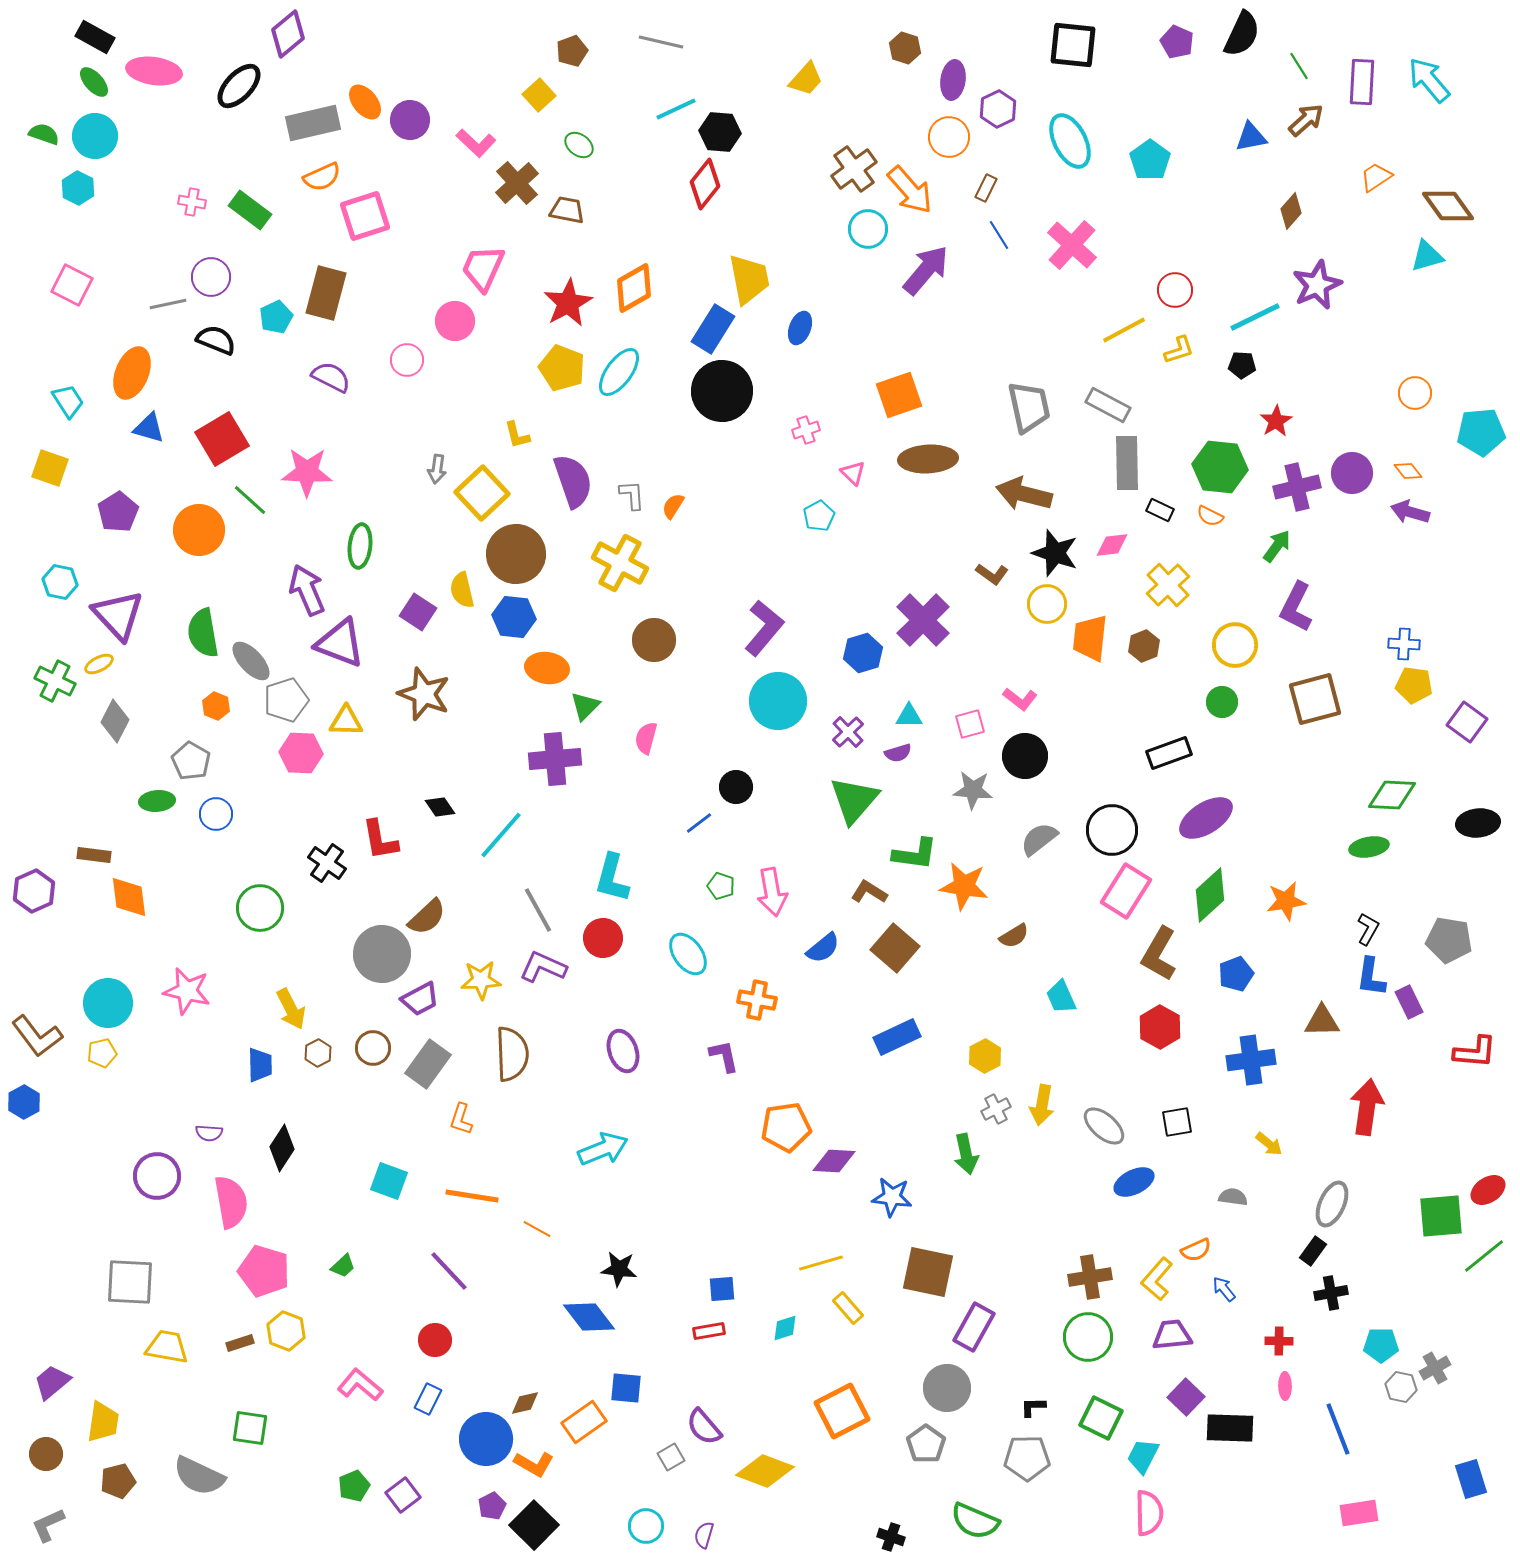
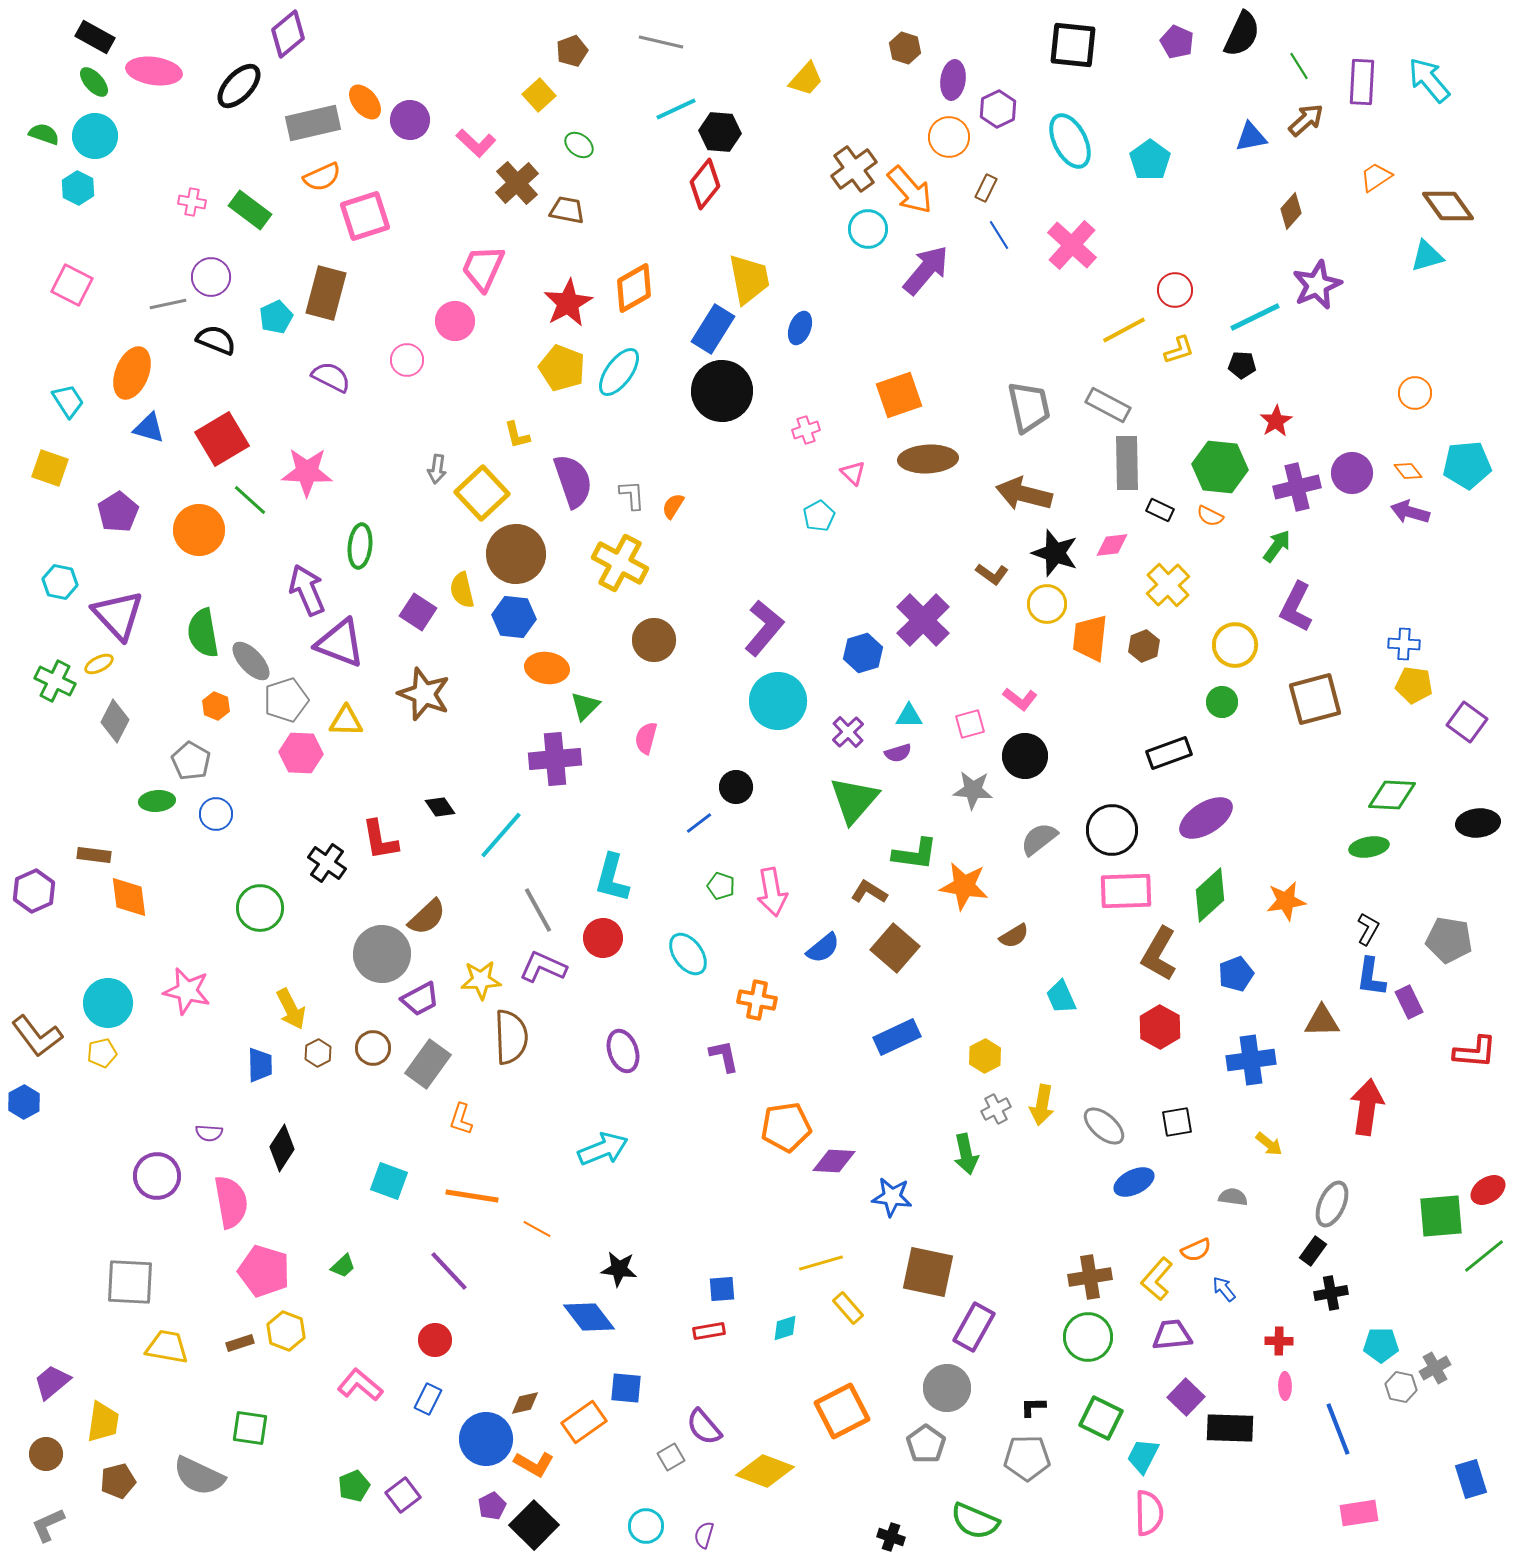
cyan pentagon at (1481, 432): moved 14 px left, 33 px down
pink rectangle at (1126, 891): rotated 56 degrees clockwise
brown semicircle at (512, 1054): moved 1 px left, 17 px up
